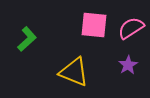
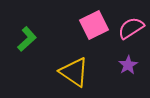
pink square: rotated 32 degrees counterclockwise
yellow triangle: rotated 12 degrees clockwise
